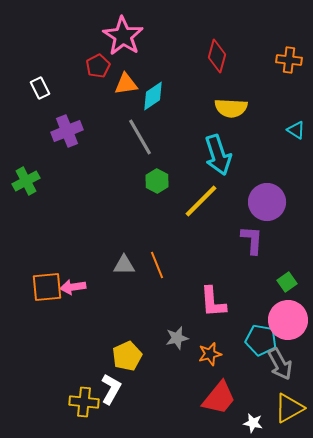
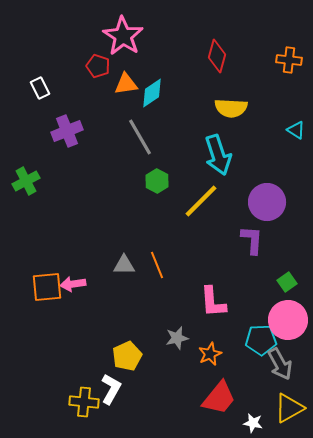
red pentagon: rotated 25 degrees counterclockwise
cyan diamond: moved 1 px left, 3 px up
pink arrow: moved 3 px up
cyan pentagon: rotated 12 degrees counterclockwise
orange star: rotated 10 degrees counterclockwise
